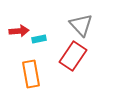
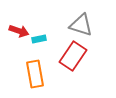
gray triangle: rotated 30 degrees counterclockwise
red arrow: rotated 24 degrees clockwise
orange rectangle: moved 4 px right
